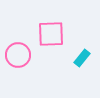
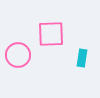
cyan rectangle: rotated 30 degrees counterclockwise
